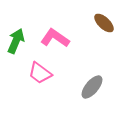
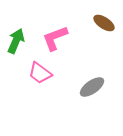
brown ellipse: rotated 10 degrees counterclockwise
pink L-shape: rotated 56 degrees counterclockwise
gray ellipse: rotated 15 degrees clockwise
